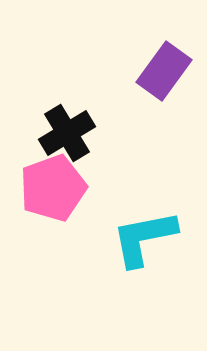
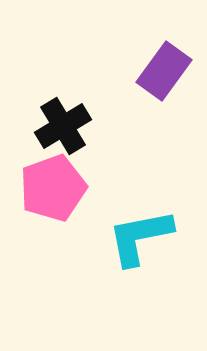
black cross: moved 4 px left, 7 px up
cyan L-shape: moved 4 px left, 1 px up
